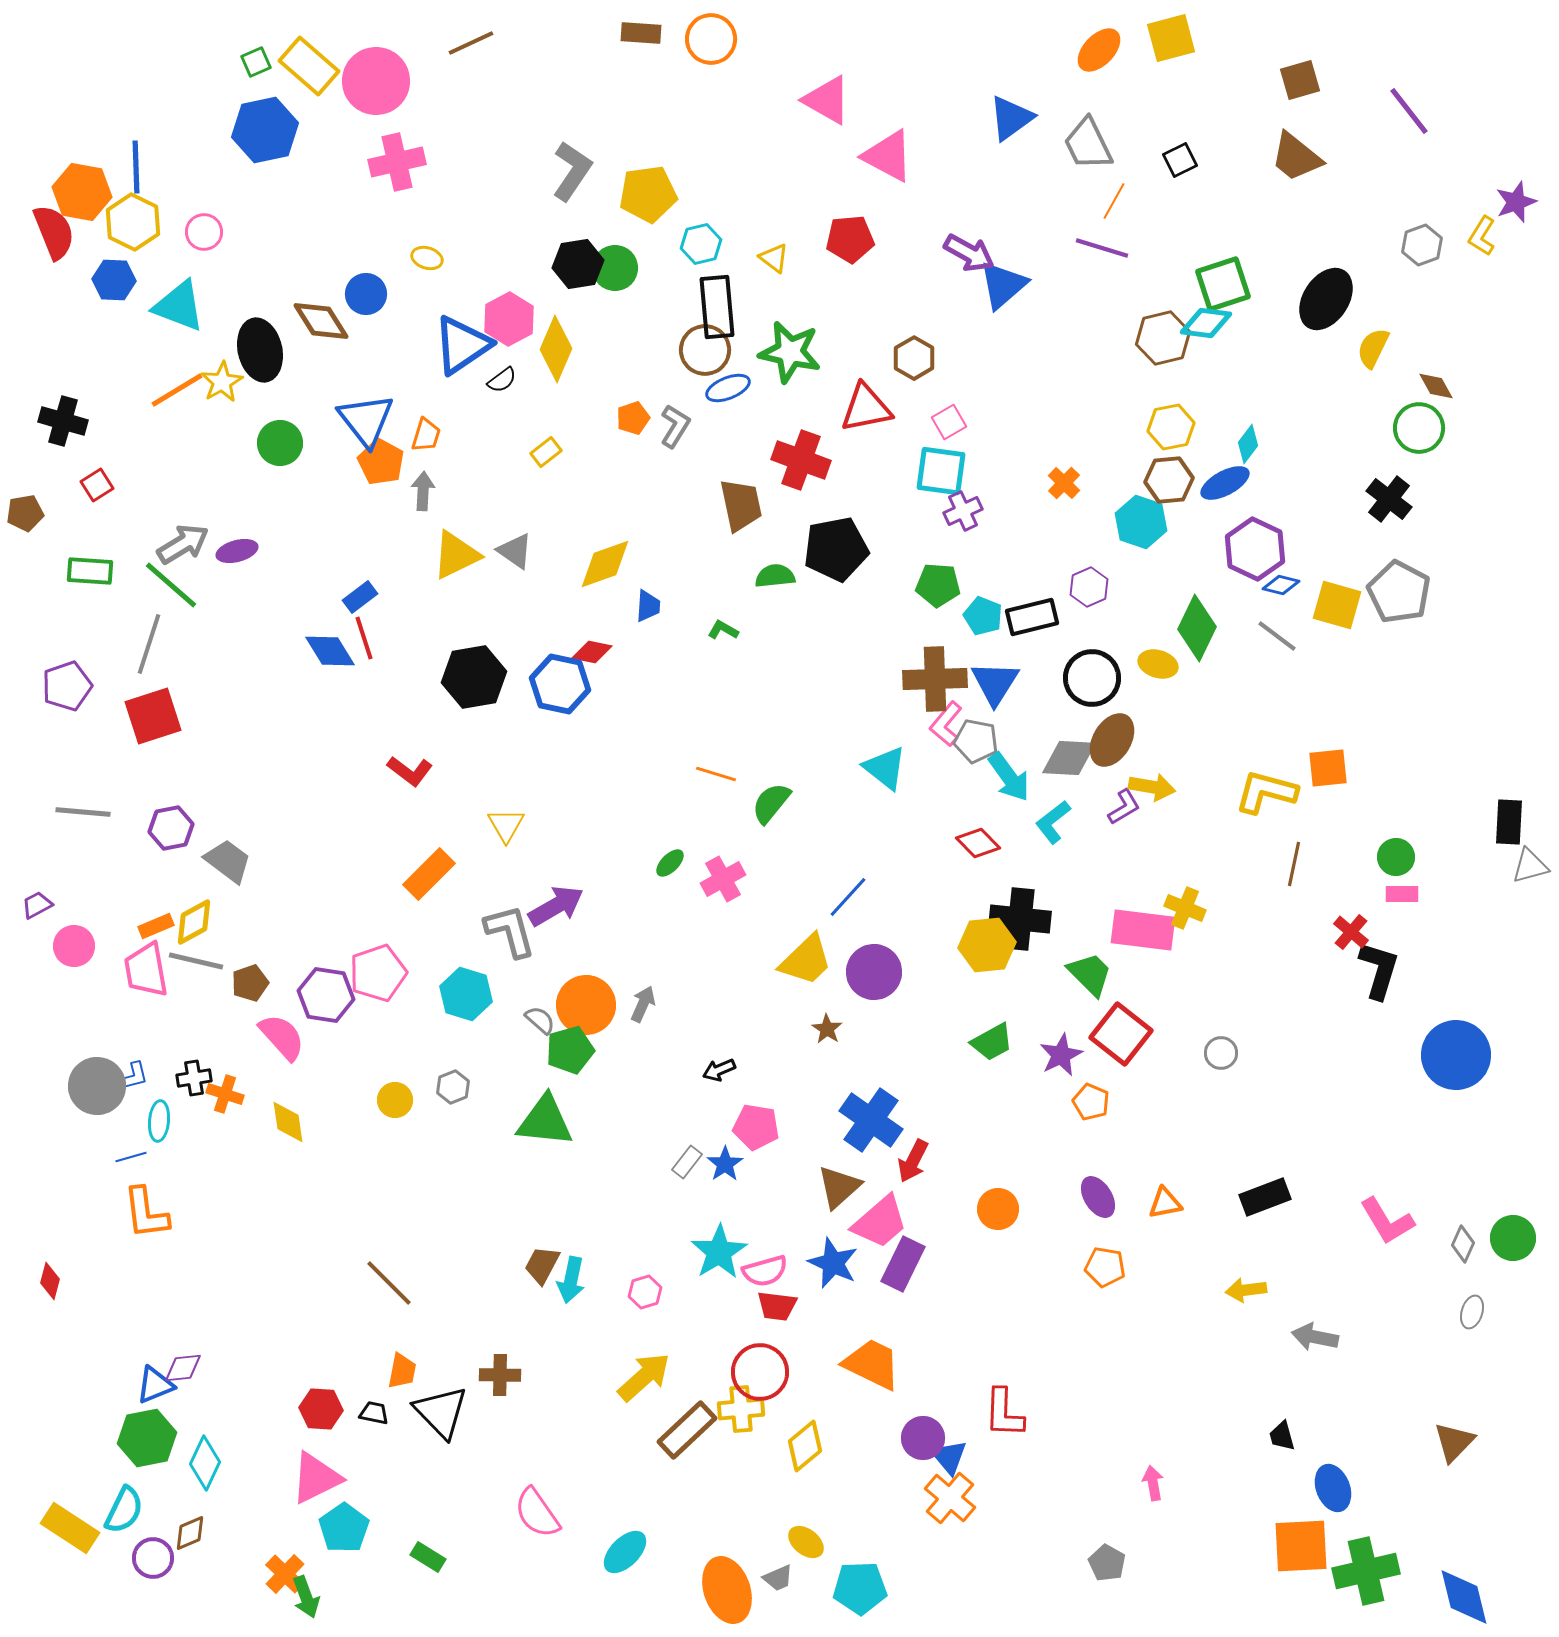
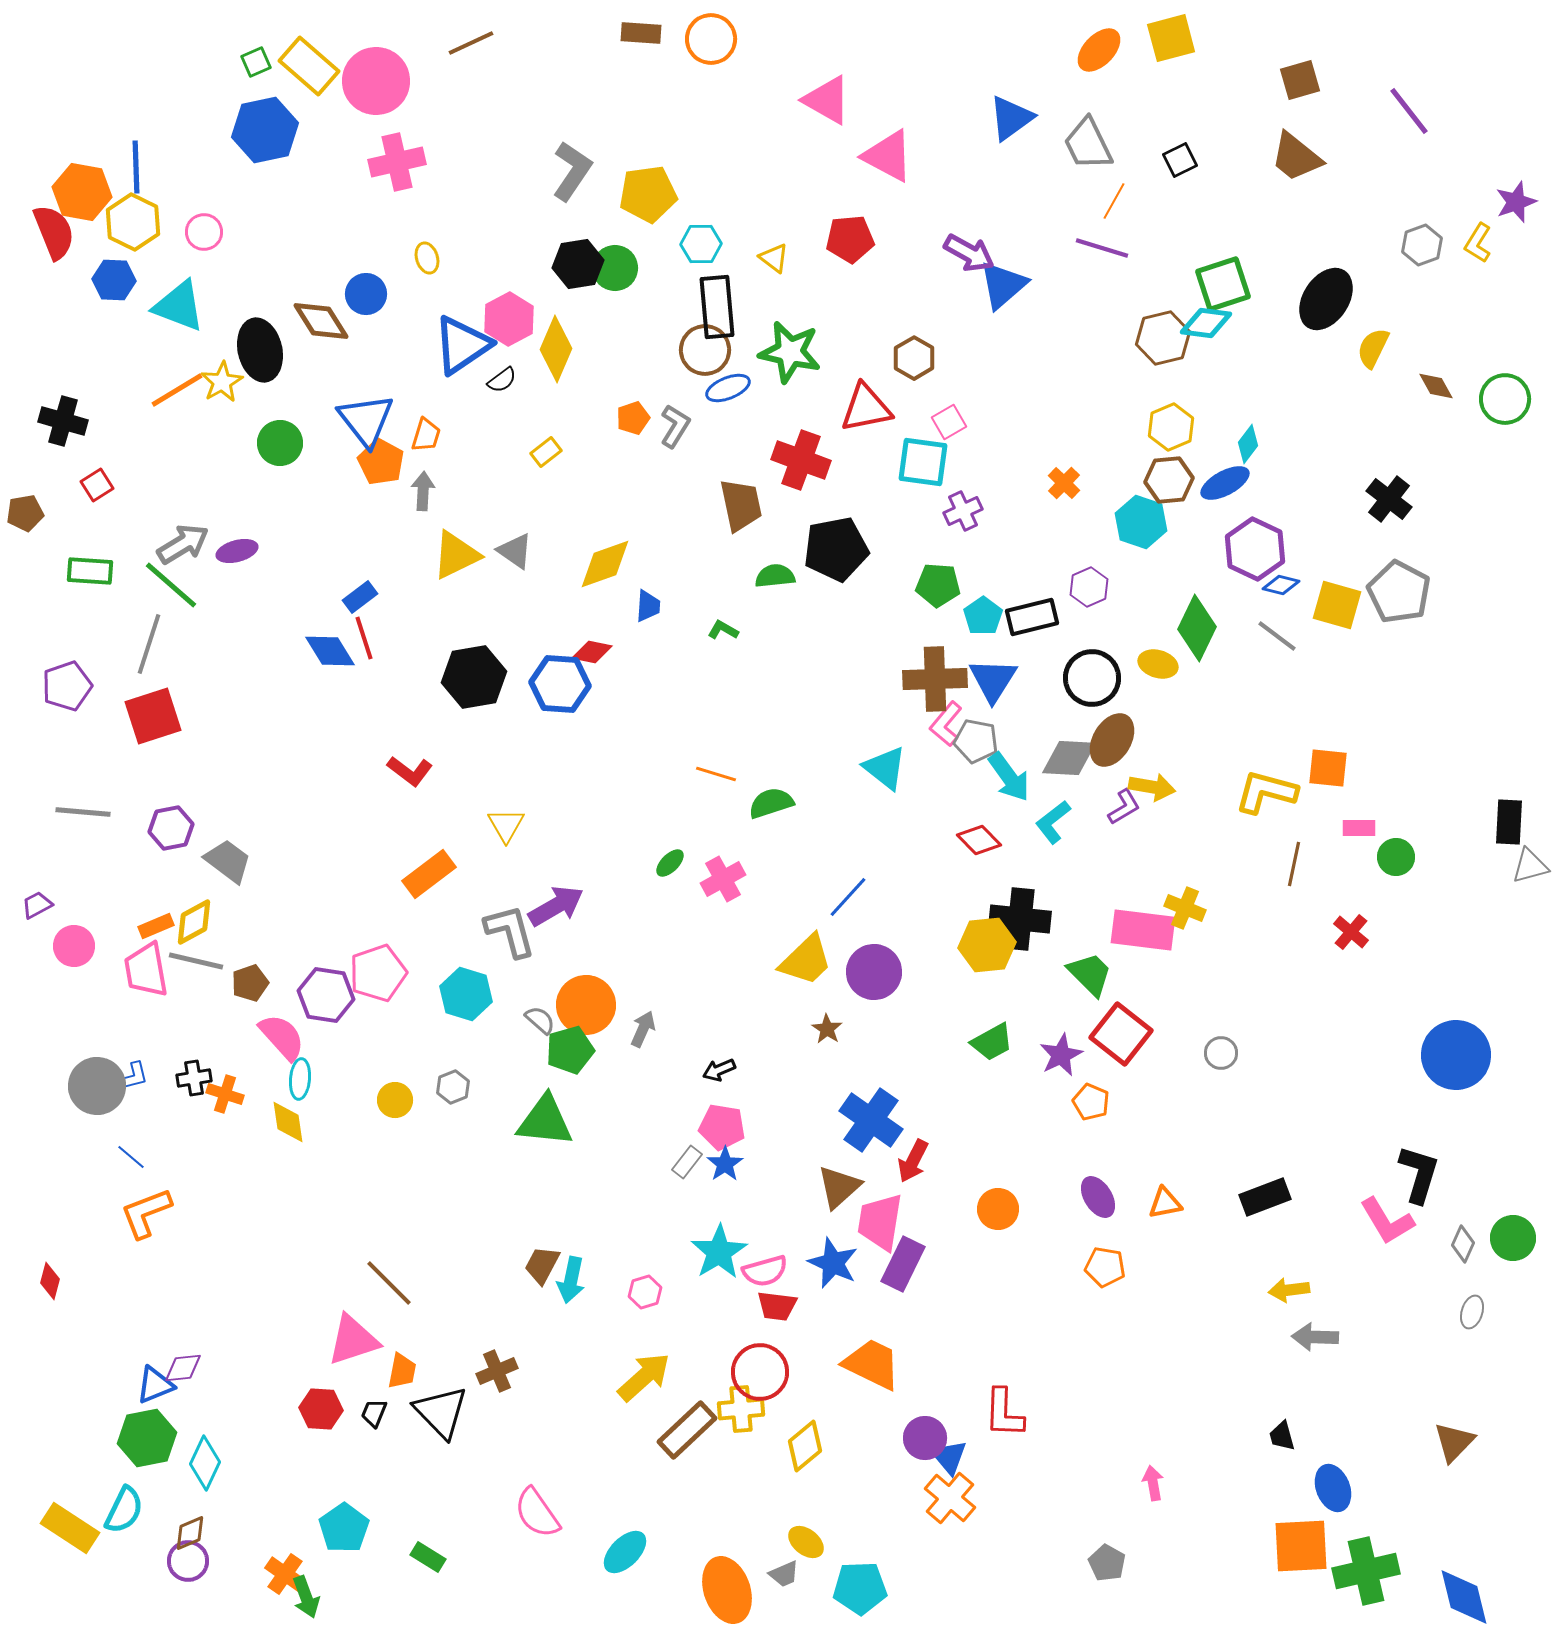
yellow L-shape at (1482, 236): moved 4 px left, 7 px down
cyan hexagon at (701, 244): rotated 12 degrees clockwise
yellow ellipse at (427, 258): rotated 56 degrees clockwise
yellow hexagon at (1171, 427): rotated 12 degrees counterclockwise
green circle at (1419, 428): moved 86 px right, 29 px up
cyan square at (941, 471): moved 18 px left, 9 px up
cyan pentagon at (983, 616): rotated 15 degrees clockwise
blue triangle at (995, 683): moved 2 px left, 3 px up
blue hexagon at (560, 684): rotated 8 degrees counterclockwise
orange square at (1328, 768): rotated 12 degrees clockwise
green semicircle at (771, 803): rotated 33 degrees clockwise
red diamond at (978, 843): moved 1 px right, 3 px up
orange rectangle at (429, 874): rotated 8 degrees clockwise
pink rectangle at (1402, 894): moved 43 px left, 66 px up
black L-shape at (1379, 970): moved 40 px right, 204 px down
gray arrow at (643, 1004): moved 25 px down
cyan ellipse at (159, 1121): moved 141 px right, 42 px up
pink pentagon at (756, 1127): moved 34 px left
blue line at (131, 1157): rotated 56 degrees clockwise
orange L-shape at (146, 1213): rotated 76 degrees clockwise
pink trapezoid at (880, 1222): rotated 140 degrees clockwise
yellow arrow at (1246, 1290): moved 43 px right
gray arrow at (1315, 1337): rotated 9 degrees counterclockwise
brown cross at (500, 1375): moved 3 px left, 4 px up; rotated 24 degrees counterclockwise
black trapezoid at (374, 1413): rotated 80 degrees counterclockwise
purple circle at (923, 1438): moved 2 px right
pink triangle at (316, 1478): moved 37 px right, 138 px up; rotated 8 degrees clockwise
purple circle at (153, 1558): moved 35 px right, 3 px down
orange cross at (285, 1574): rotated 9 degrees counterclockwise
gray trapezoid at (778, 1578): moved 6 px right, 4 px up
